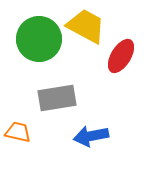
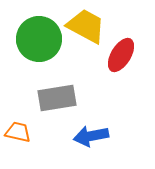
red ellipse: moved 1 px up
